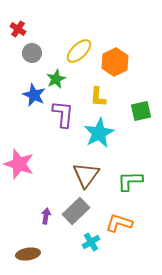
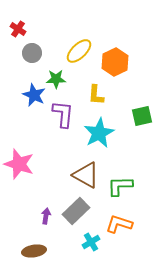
green star: rotated 24 degrees clockwise
yellow L-shape: moved 2 px left, 2 px up
green square: moved 1 px right, 5 px down
brown triangle: rotated 36 degrees counterclockwise
green L-shape: moved 10 px left, 5 px down
orange L-shape: moved 1 px down
brown ellipse: moved 6 px right, 3 px up
